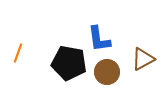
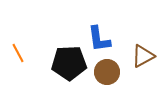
orange line: rotated 48 degrees counterclockwise
brown triangle: moved 3 px up
black pentagon: rotated 12 degrees counterclockwise
